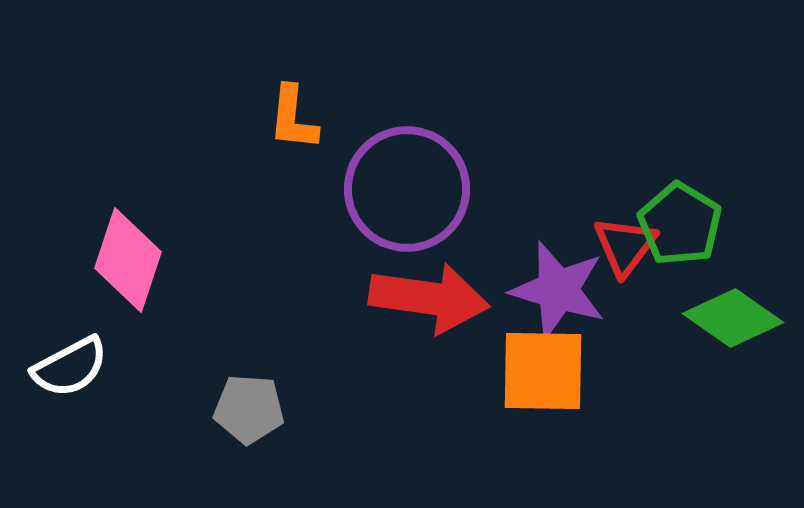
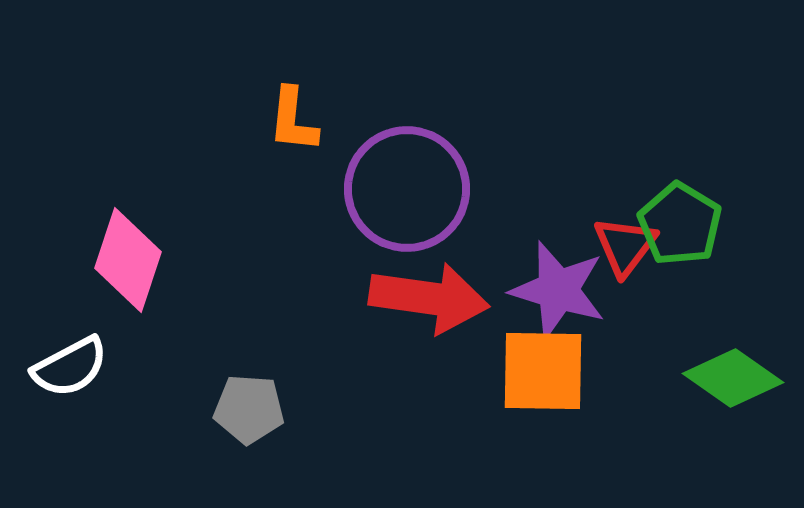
orange L-shape: moved 2 px down
green diamond: moved 60 px down
